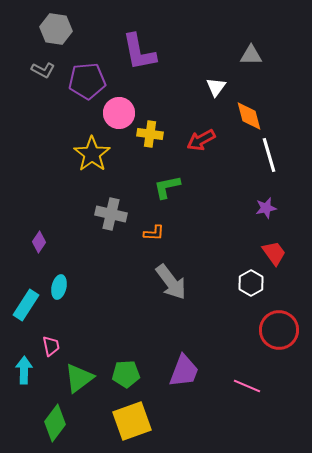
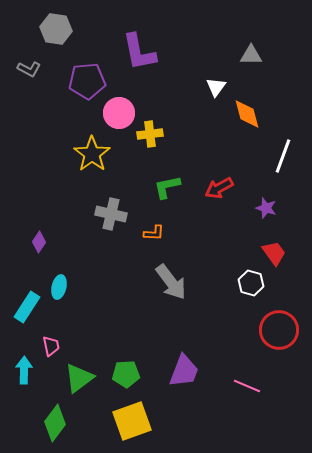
gray L-shape: moved 14 px left, 1 px up
orange diamond: moved 2 px left, 2 px up
yellow cross: rotated 15 degrees counterclockwise
red arrow: moved 18 px right, 48 px down
white line: moved 14 px right, 1 px down; rotated 36 degrees clockwise
purple star: rotated 30 degrees clockwise
white hexagon: rotated 15 degrees counterclockwise
cyan rectangle: moved 1 px right, 2 px down
